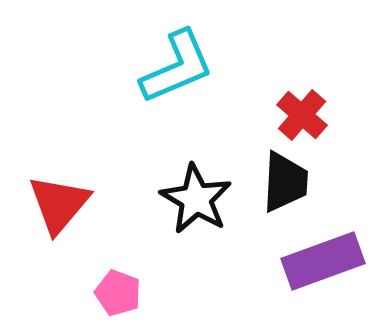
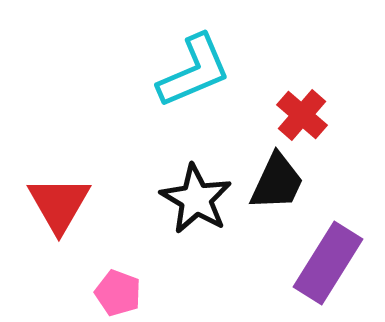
cyan L-shape: moved 17 px right, 4 px down
black trapezoid: moved 8 px left; rotated 22 degrees clockwise
red triangle: rotated 10 degrees counterclockwise
purple rectangle: moved 5 px right, 2 px down; rotated 38 degrees counterclockwise
